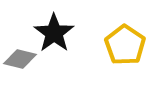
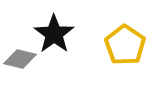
black star: moved 1 px down
